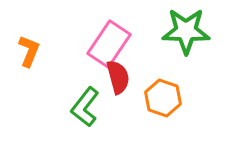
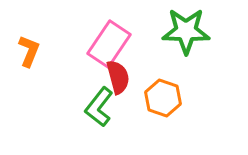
green L-shape: moved 14 px right
